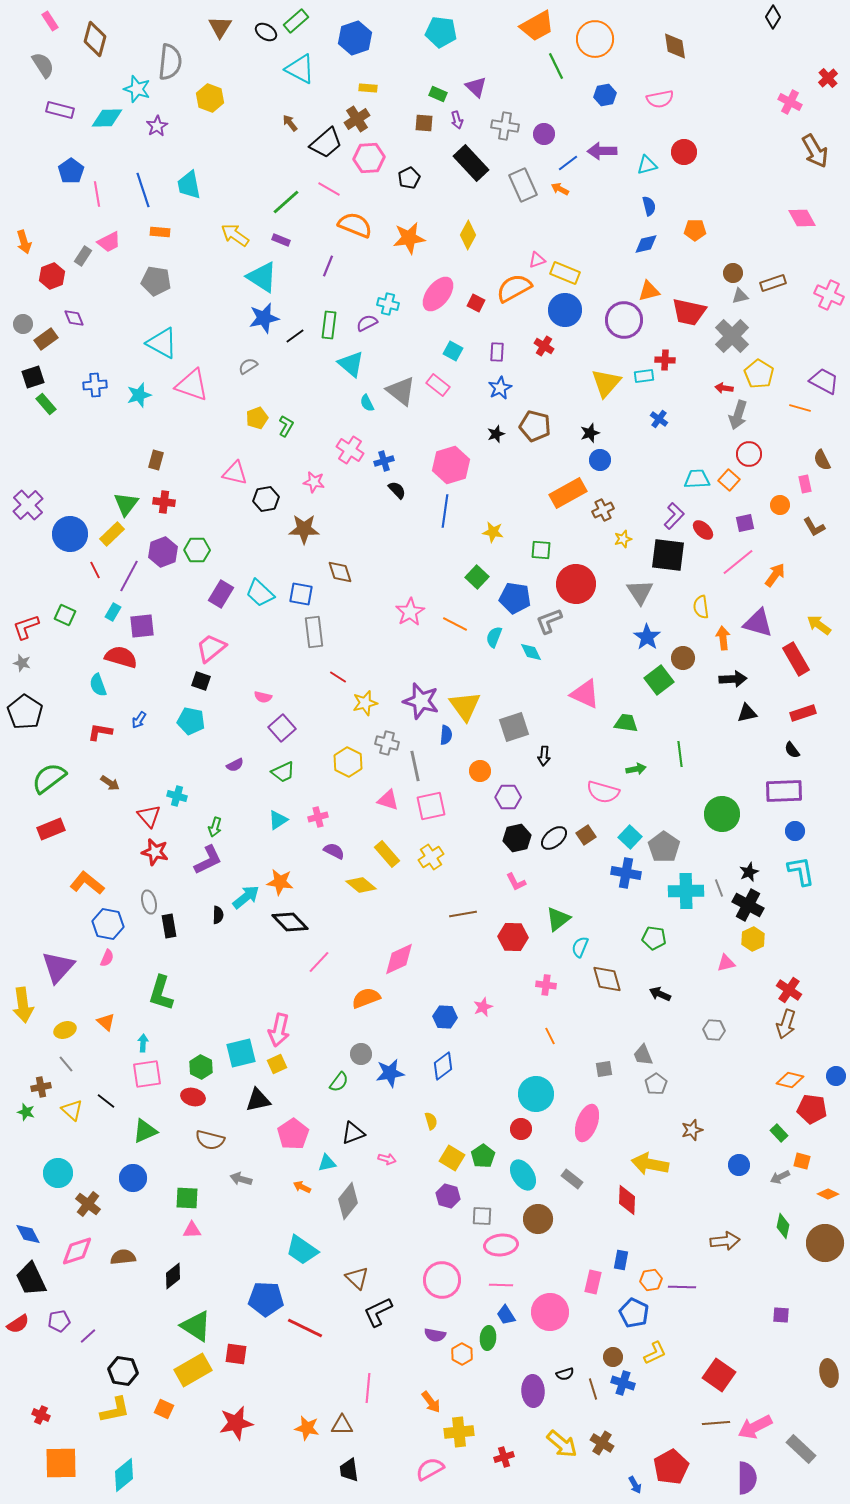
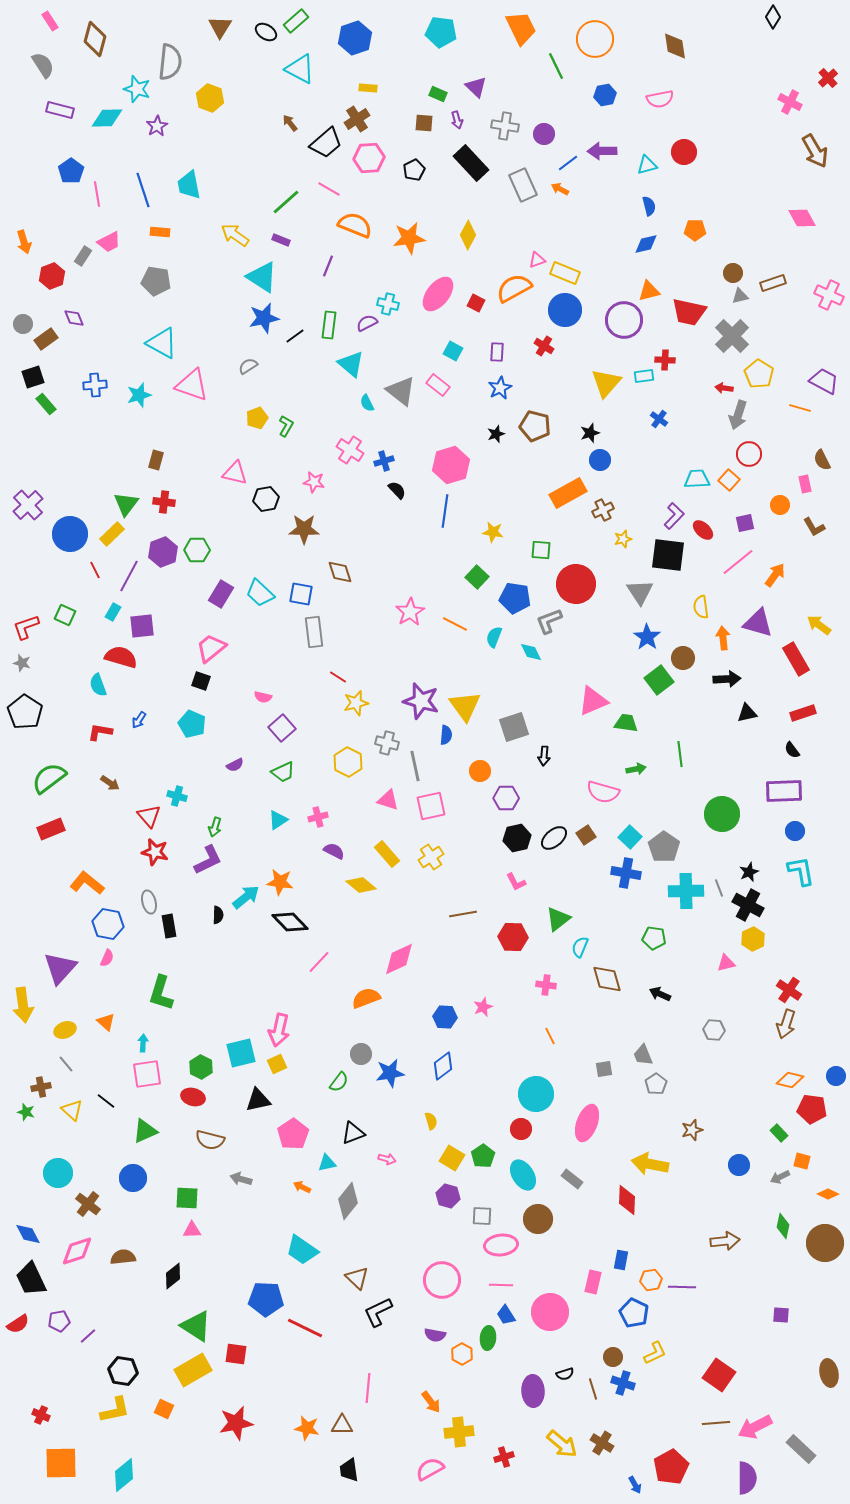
orange trapezoid at (537, 26): moved 16 px left, 2 px down; rotated 87 degrees counterclockwise
black pentagon at (409, 178): moved 5 px right, 8 px up
black arrow at (733, 679): moved 6 px left
pink triangle at (585, 694): moved 8 px right, 7 px down; rotated 48 degrees counterclockwise
yellow star at (365, 703): moved 9 px left
cyan pentagon at (191, 721): moved 1 px right, 3 px down; rotated 12 degrees clockwise
purple hexagon at (508, 797): moved 2 px left, 1 px down
purple triangle at (58, 967): moved 2 px right, 1 px down
